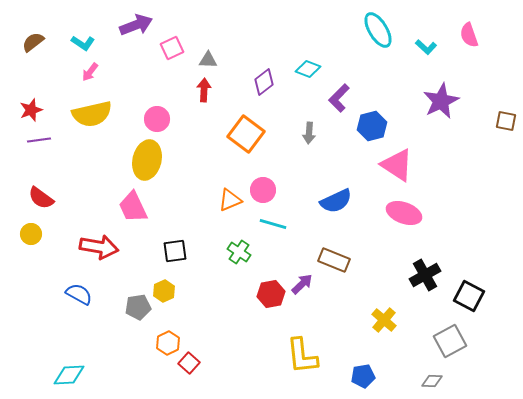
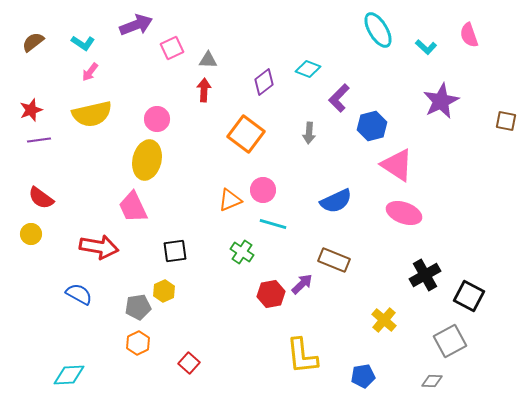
green cross at (239, 252): moved 3 px right
orange hexagon at (168, 343): moved 30 px left
